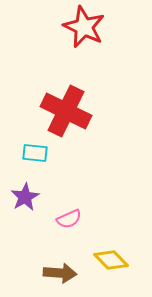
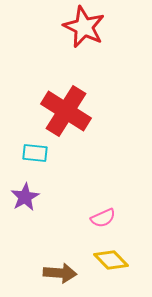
red cross: rotated 6 degrees clockwise
pink semicircle: moved 34 px right, 1 px up
